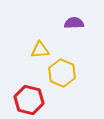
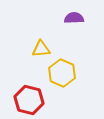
purple semicircle: moved 5 px up
yellow triangle: moved 1 px right, 1 px up
